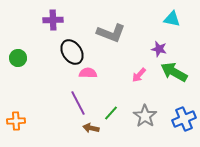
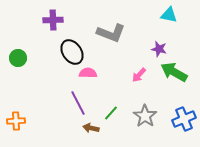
cyan triangle: moved 3 px left, 4 px up
